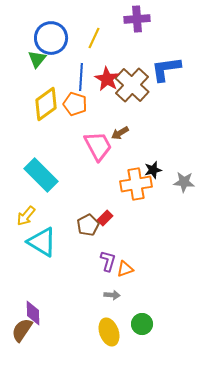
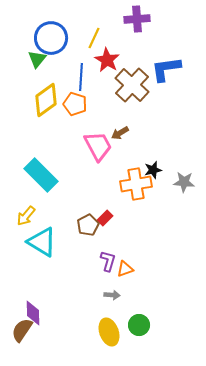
red star: moved 19 px up
yellow diamond: moved 4 px up
green circle: moved 3 px left, 1 px down
